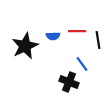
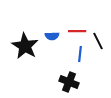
blue semicircle: moved 1 px left
black line: moved 1 px down; rotated 18 degrees counterclockwise
black star: rotated 16 degrees counterclockwise
blue line: moved 2 px left, 10 px up; rotated 42 degrees clockwise
